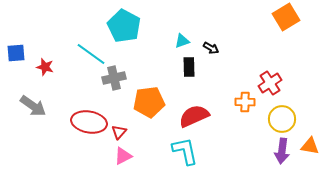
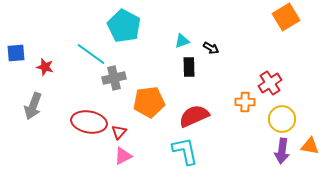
gray arrow: rotated 76 degrees clockwise
